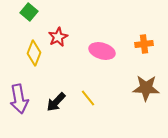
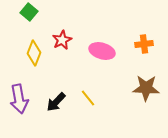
red star: moved 4 px right, 3 px down
